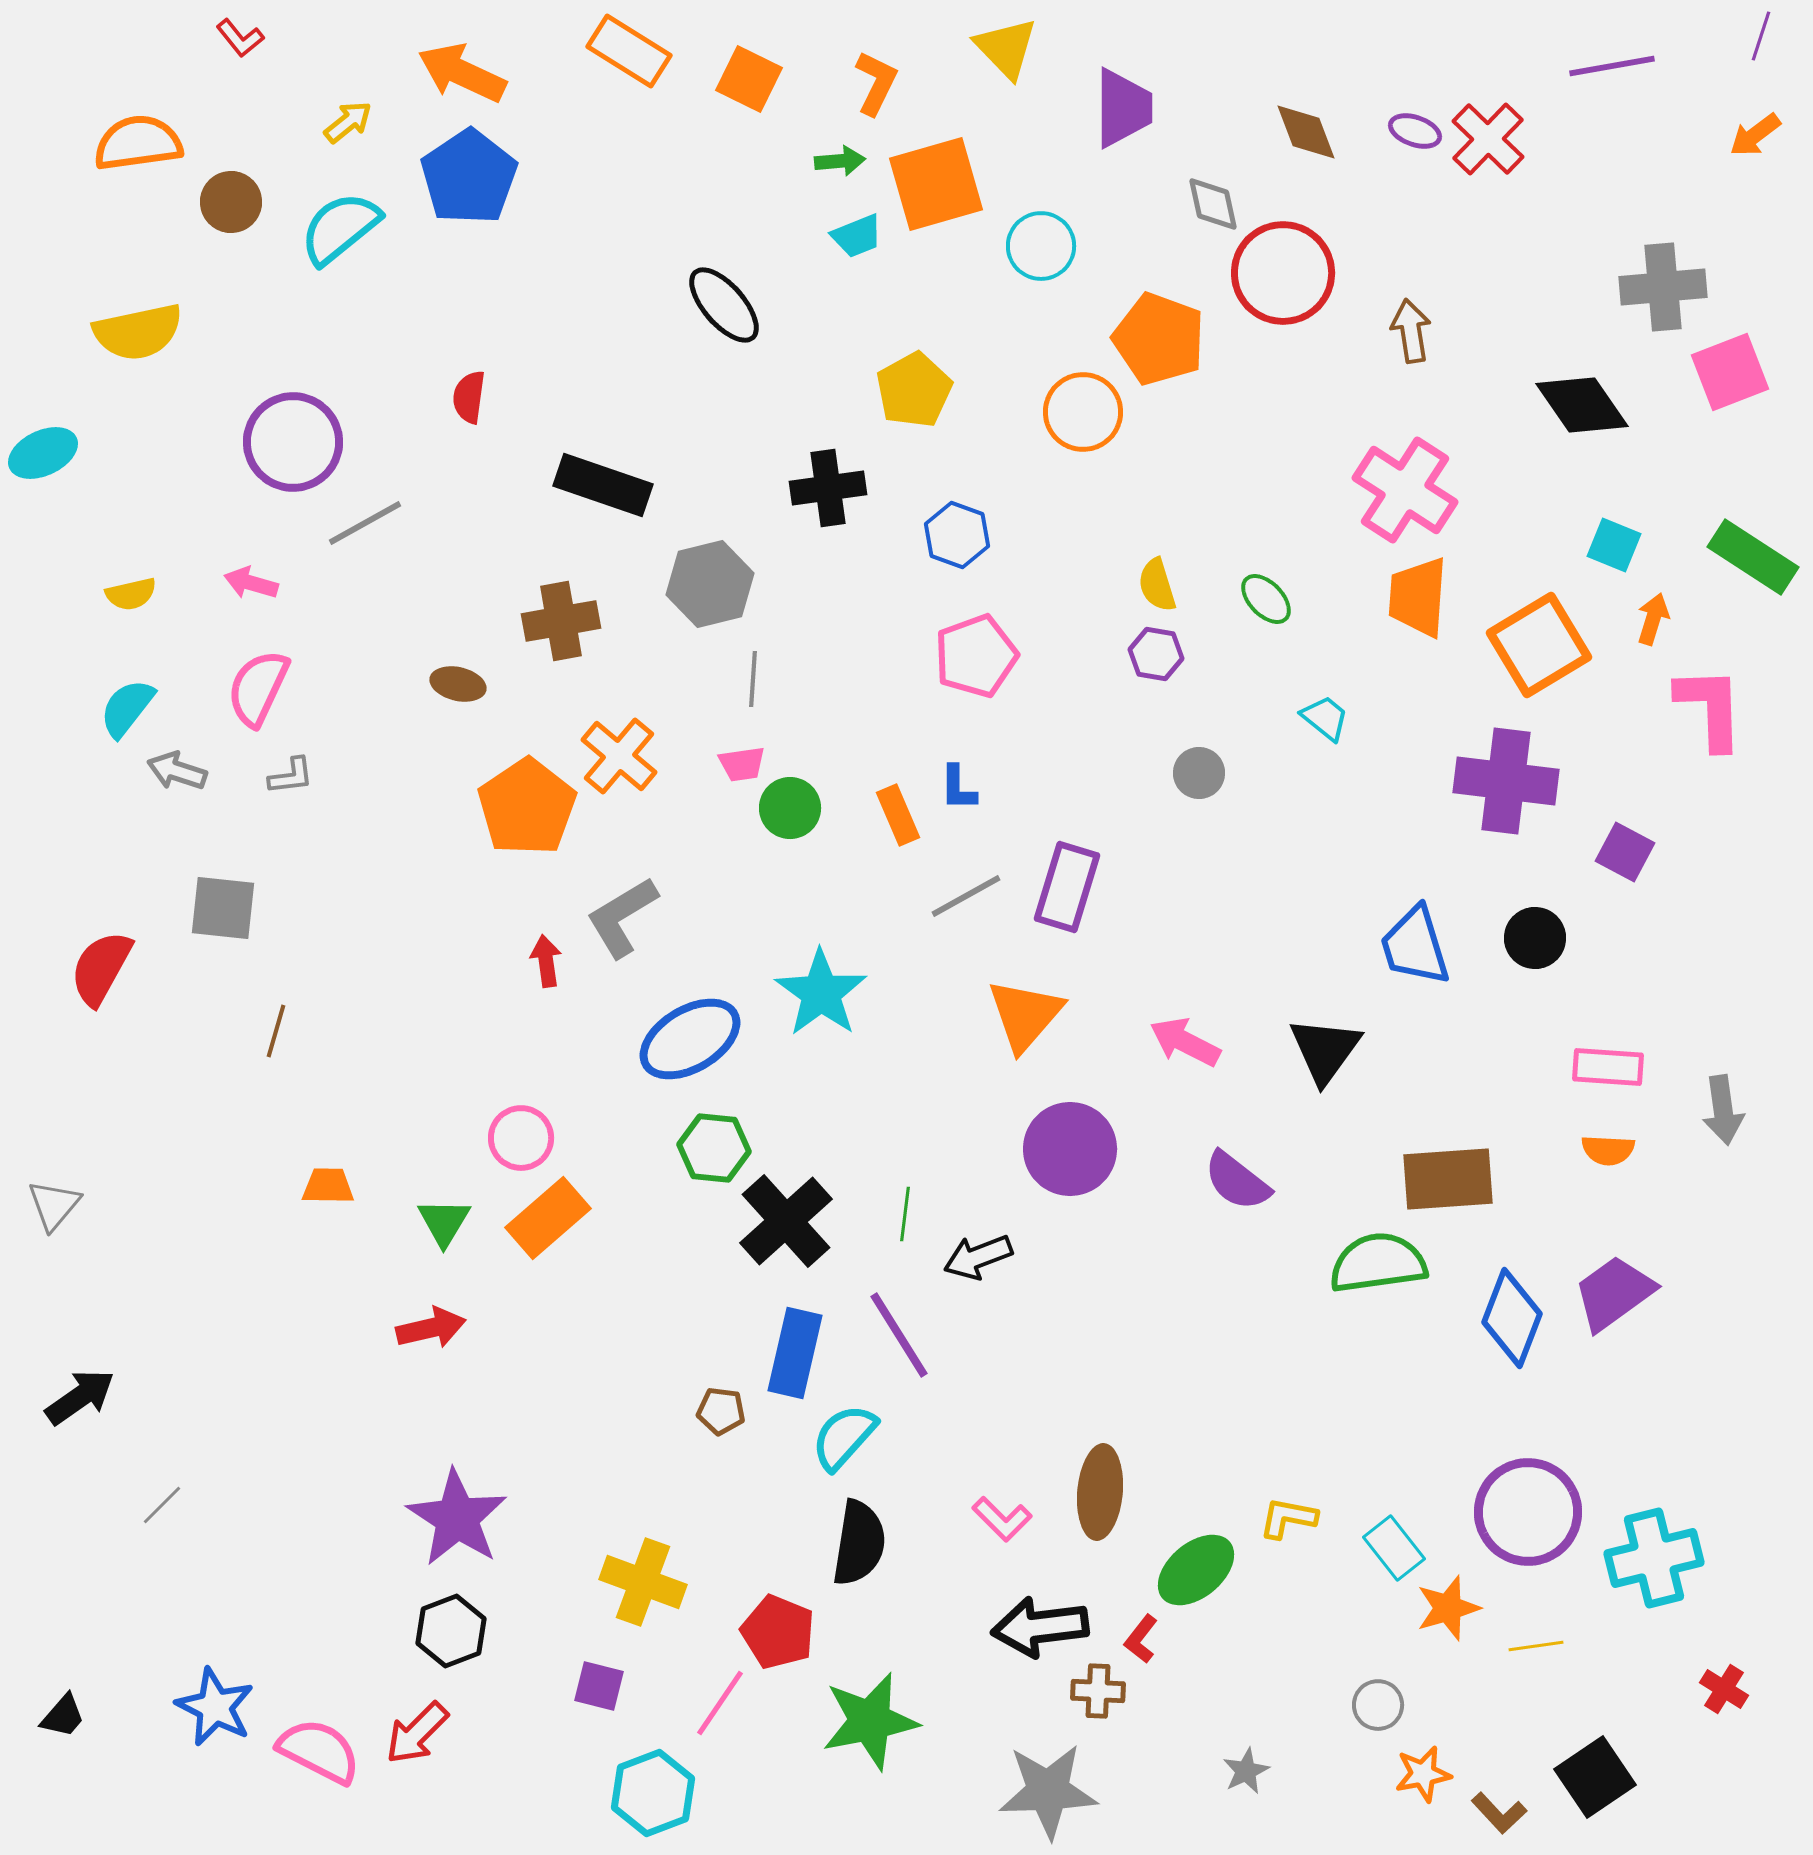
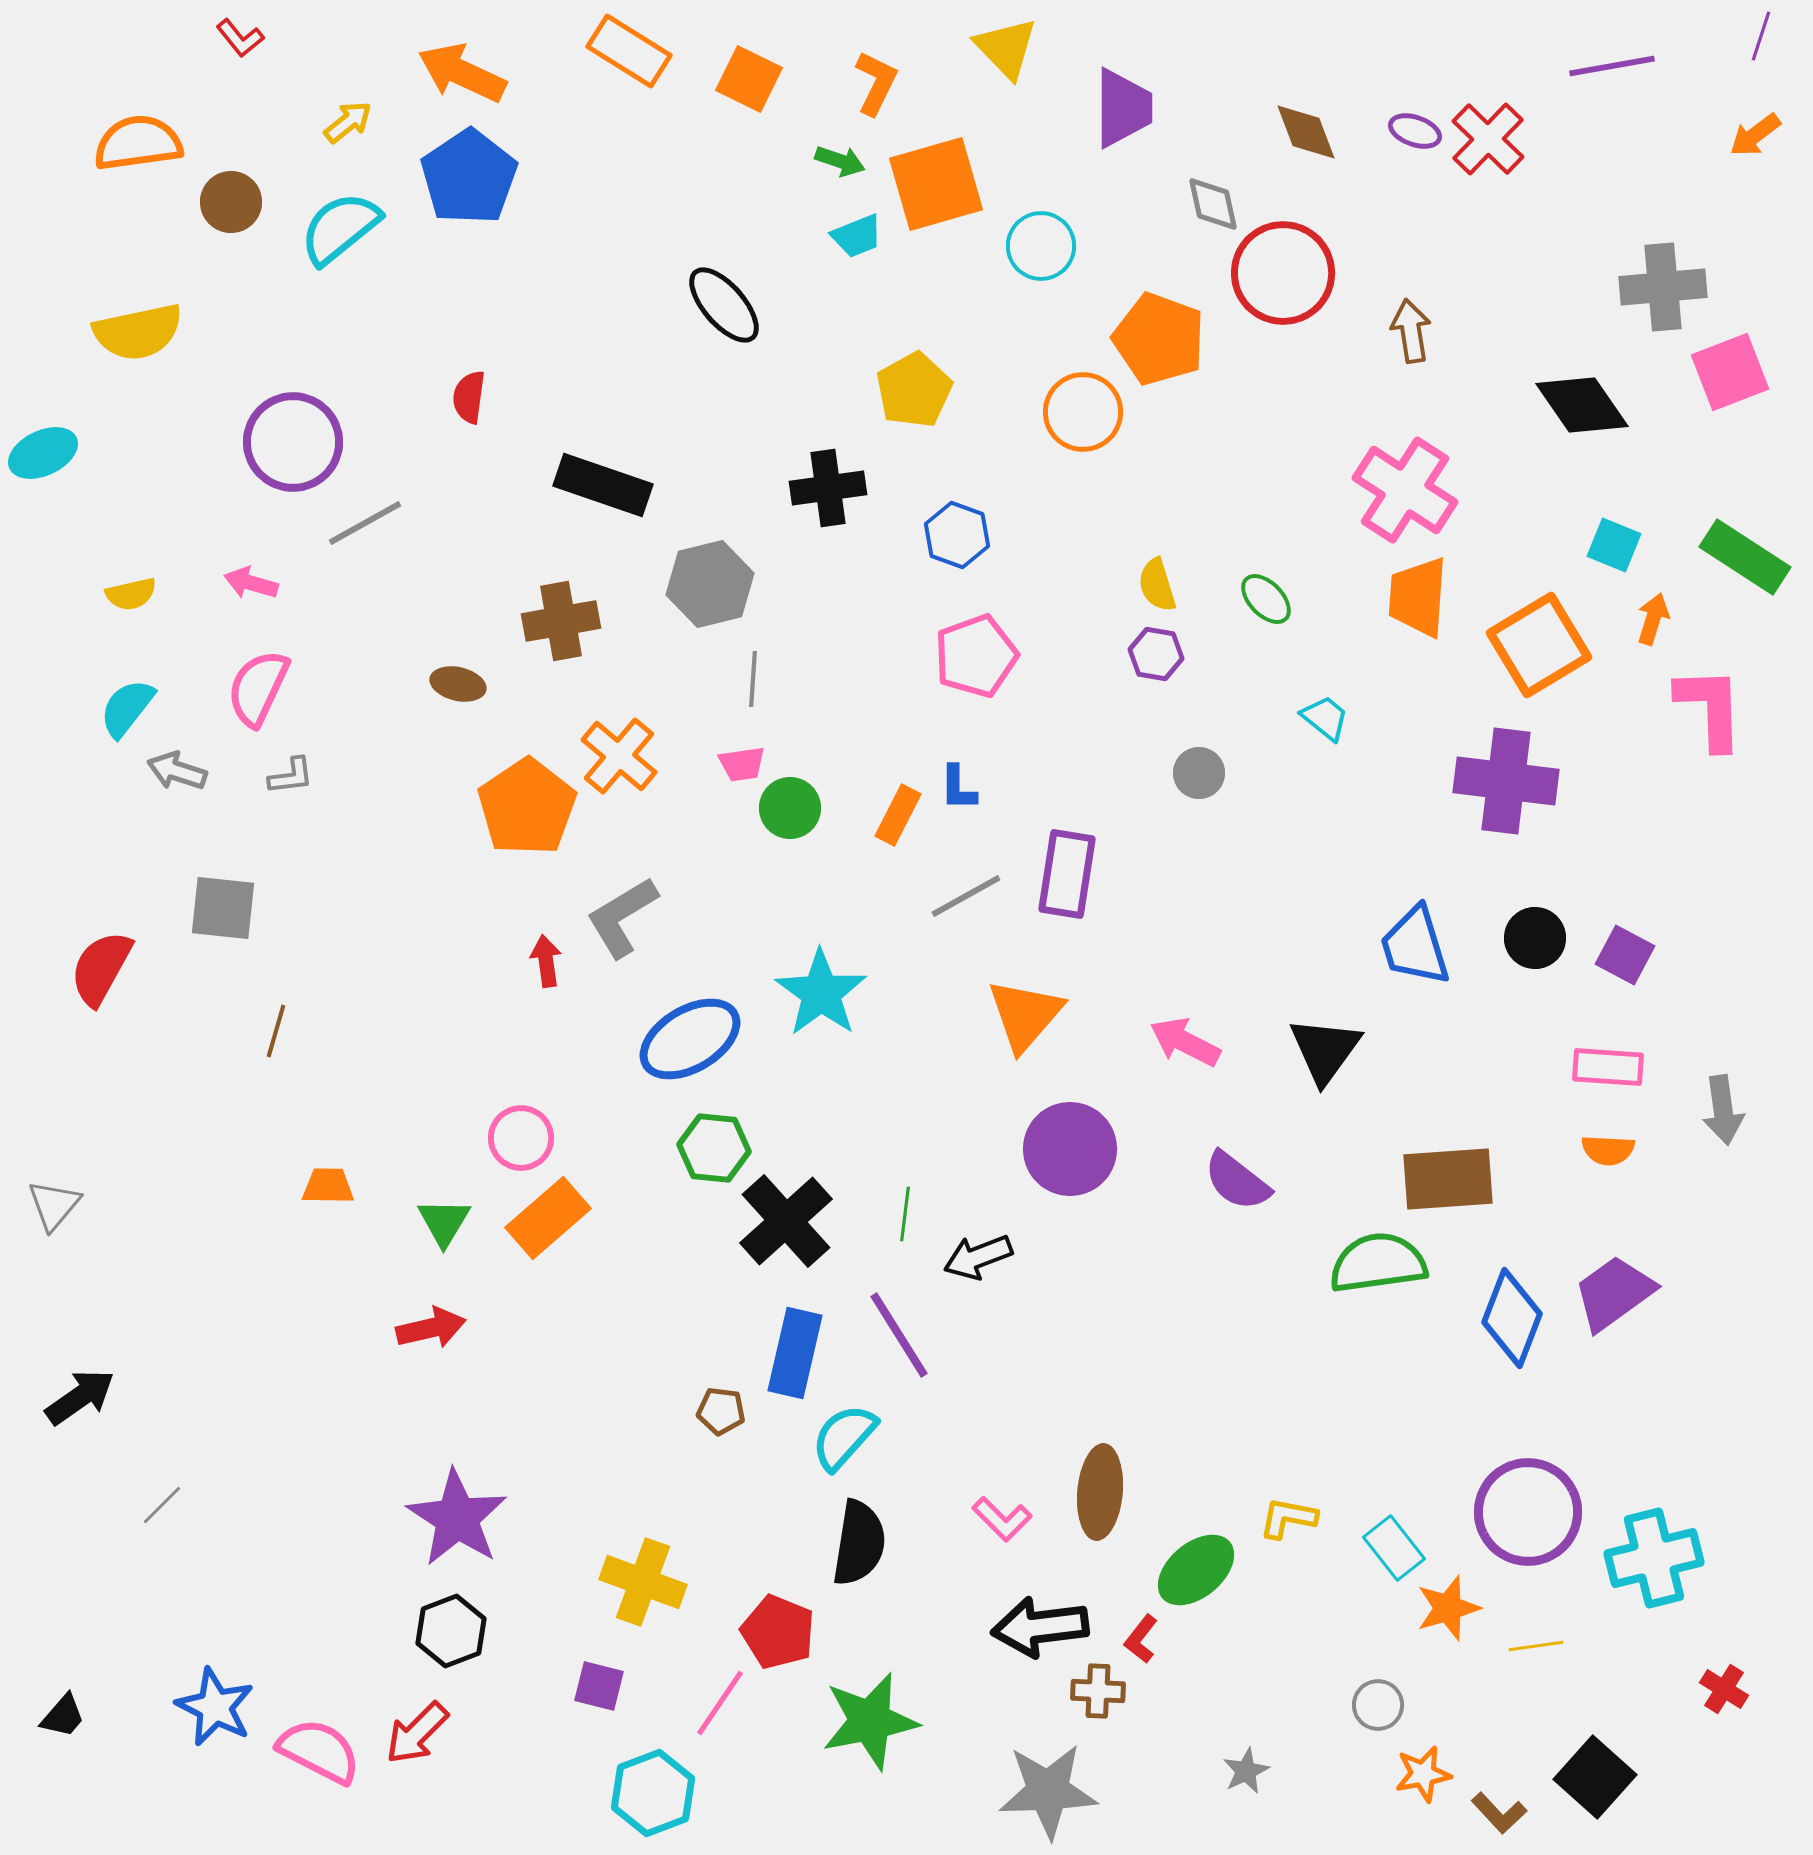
green arrow at (840, 161): rotated 24 degrees clockwise
green rectangle at (1753, 557): moved 8 px left
orange rectangle at (898, 815): rotated 50 degrees clockwise
purple square at (1625, 852): moved 103 px down
purple rectangle at (1067, 887): moved 13 px up; rotated 8 degrees counterclockwise
black square at (1595, 1777): rotated 14 degrees counterclockwise
